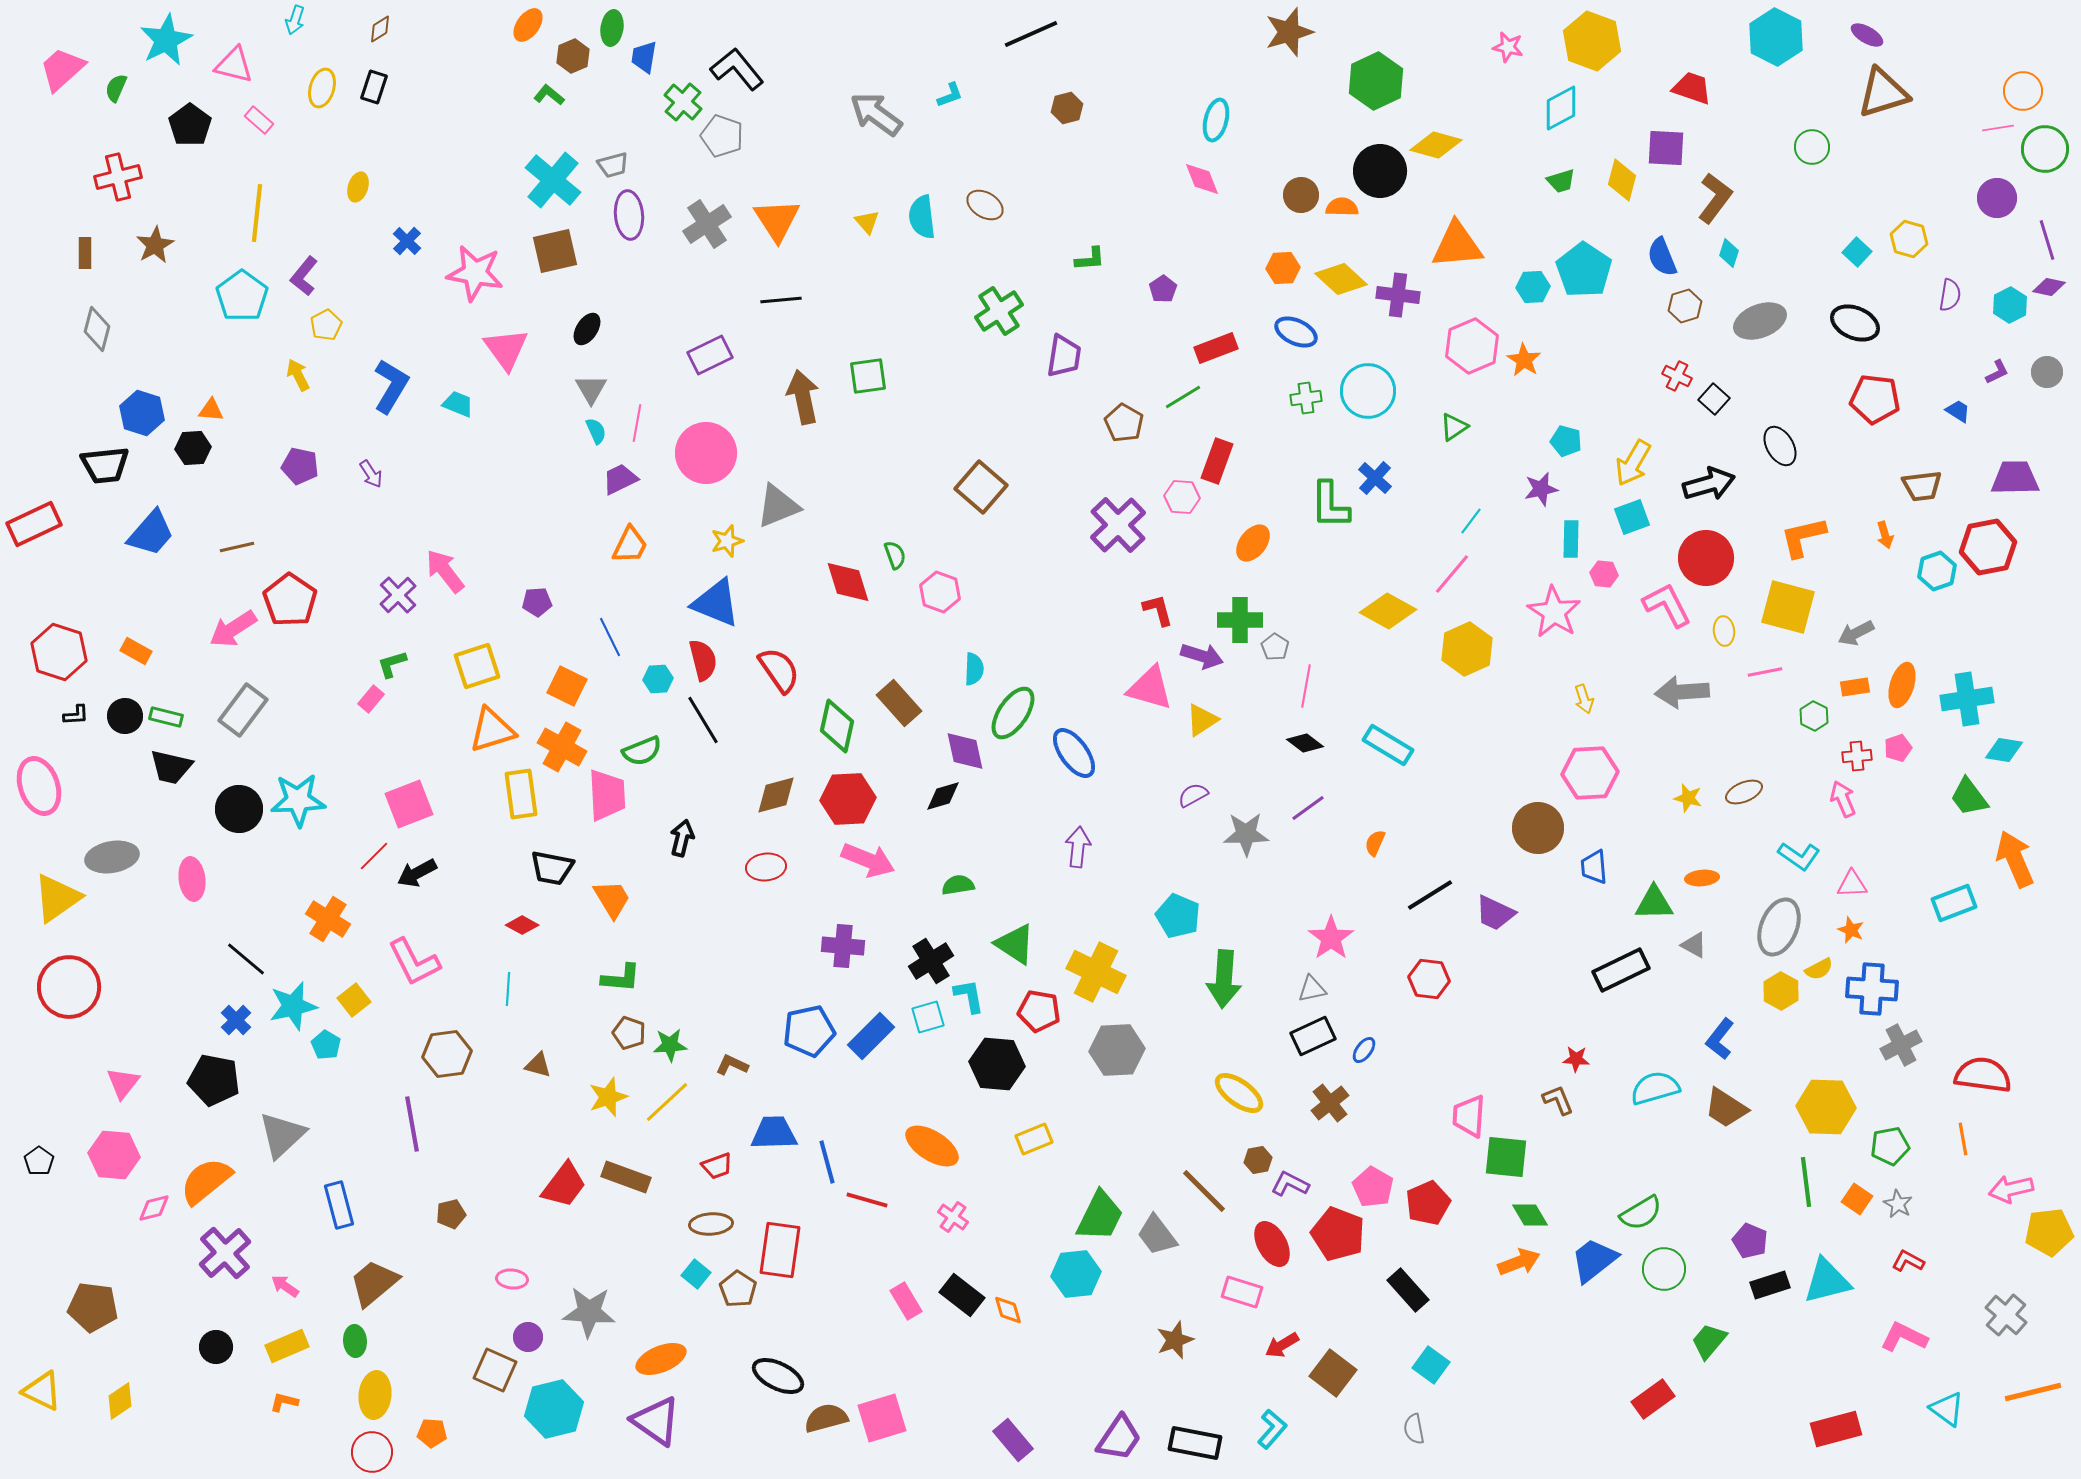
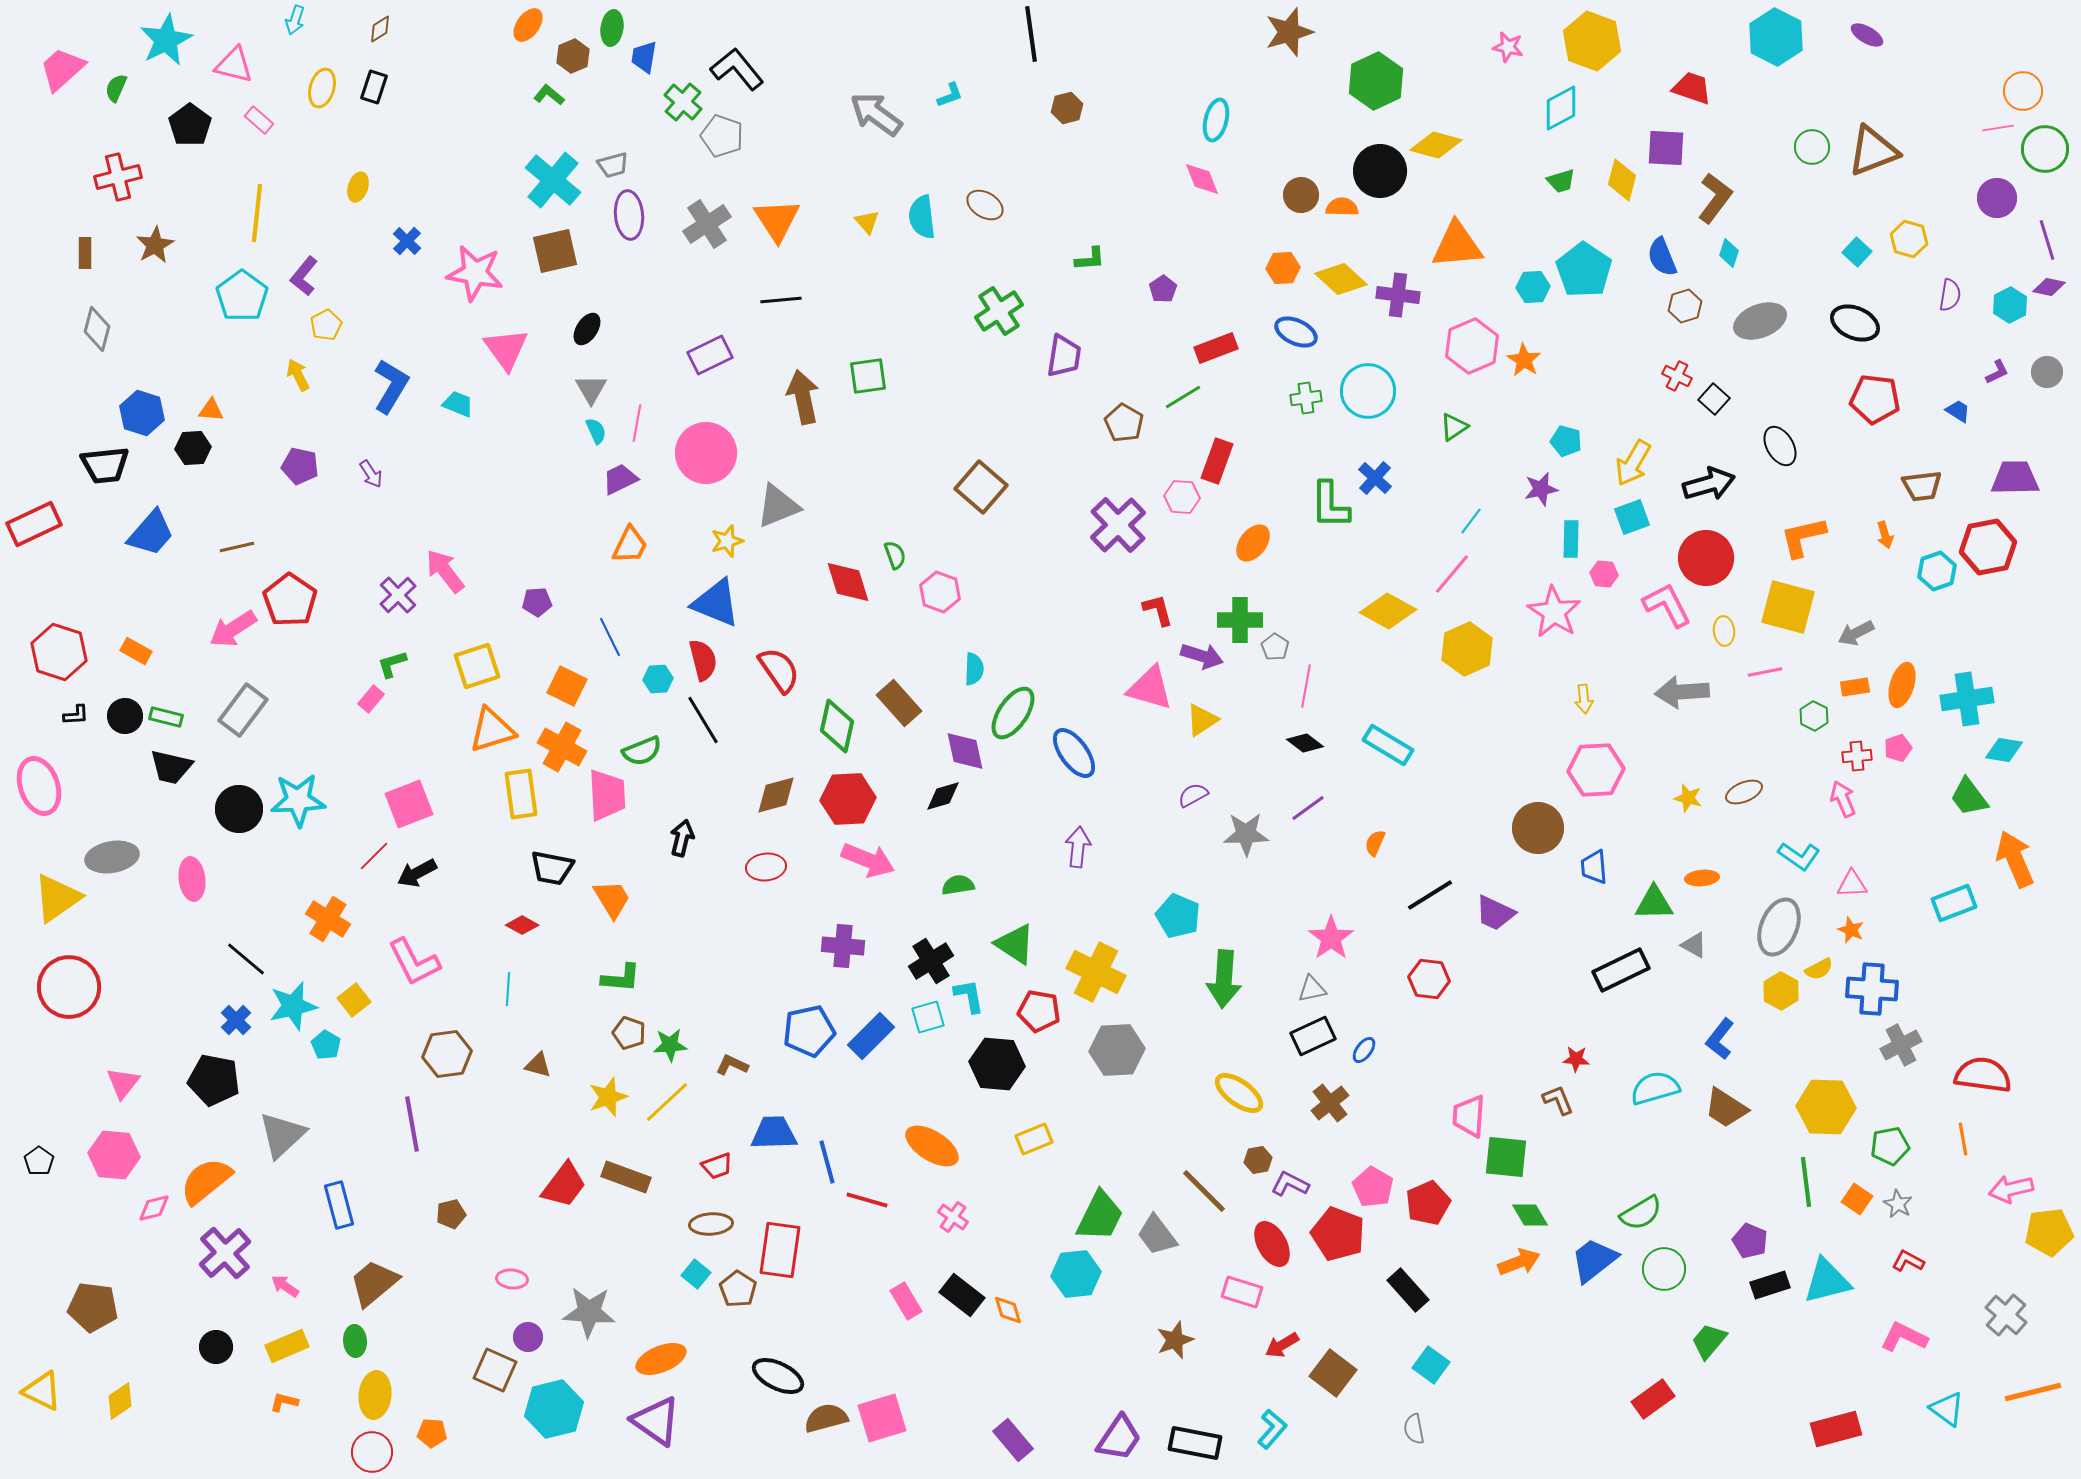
black line at (1031, 34): rotated 74 degrees counterclockwise
brown triangle at (1883, 93): moved 10 px left, 58 px down; rotated 4 degrees counterclockwise
yellow arrow at (1584, 699): rotated 12 degrees clockwise
pink hexagon at (1590, 773): moved 6 px right, 3 px up
